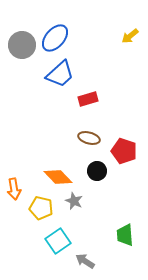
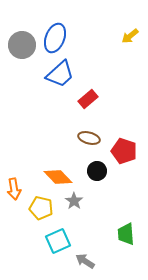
blue ellipse: rotated 20 degrees counterclockwise
red rectangle: rotated 24 degrees counterclockwise
gray star: rotated 12 degrees clockwise
green trapezoid: moved 1 px right, 1 px up
cyan square: rotated 10 degrees clockwise
